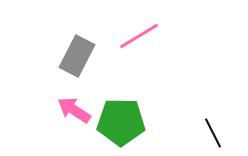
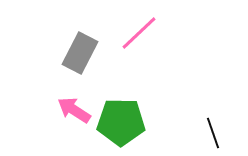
pink line: moved 3 px up; rotated 12 degrees counterclockwise
gray rectangle: moved 3 px right, 3 px up
black line: rotated 8 degrees clockwise
